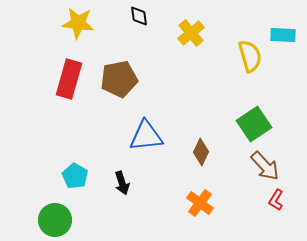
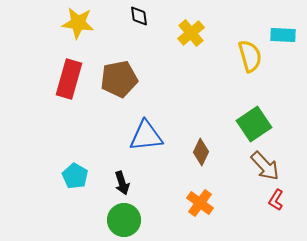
green circle: moved 69 px right
